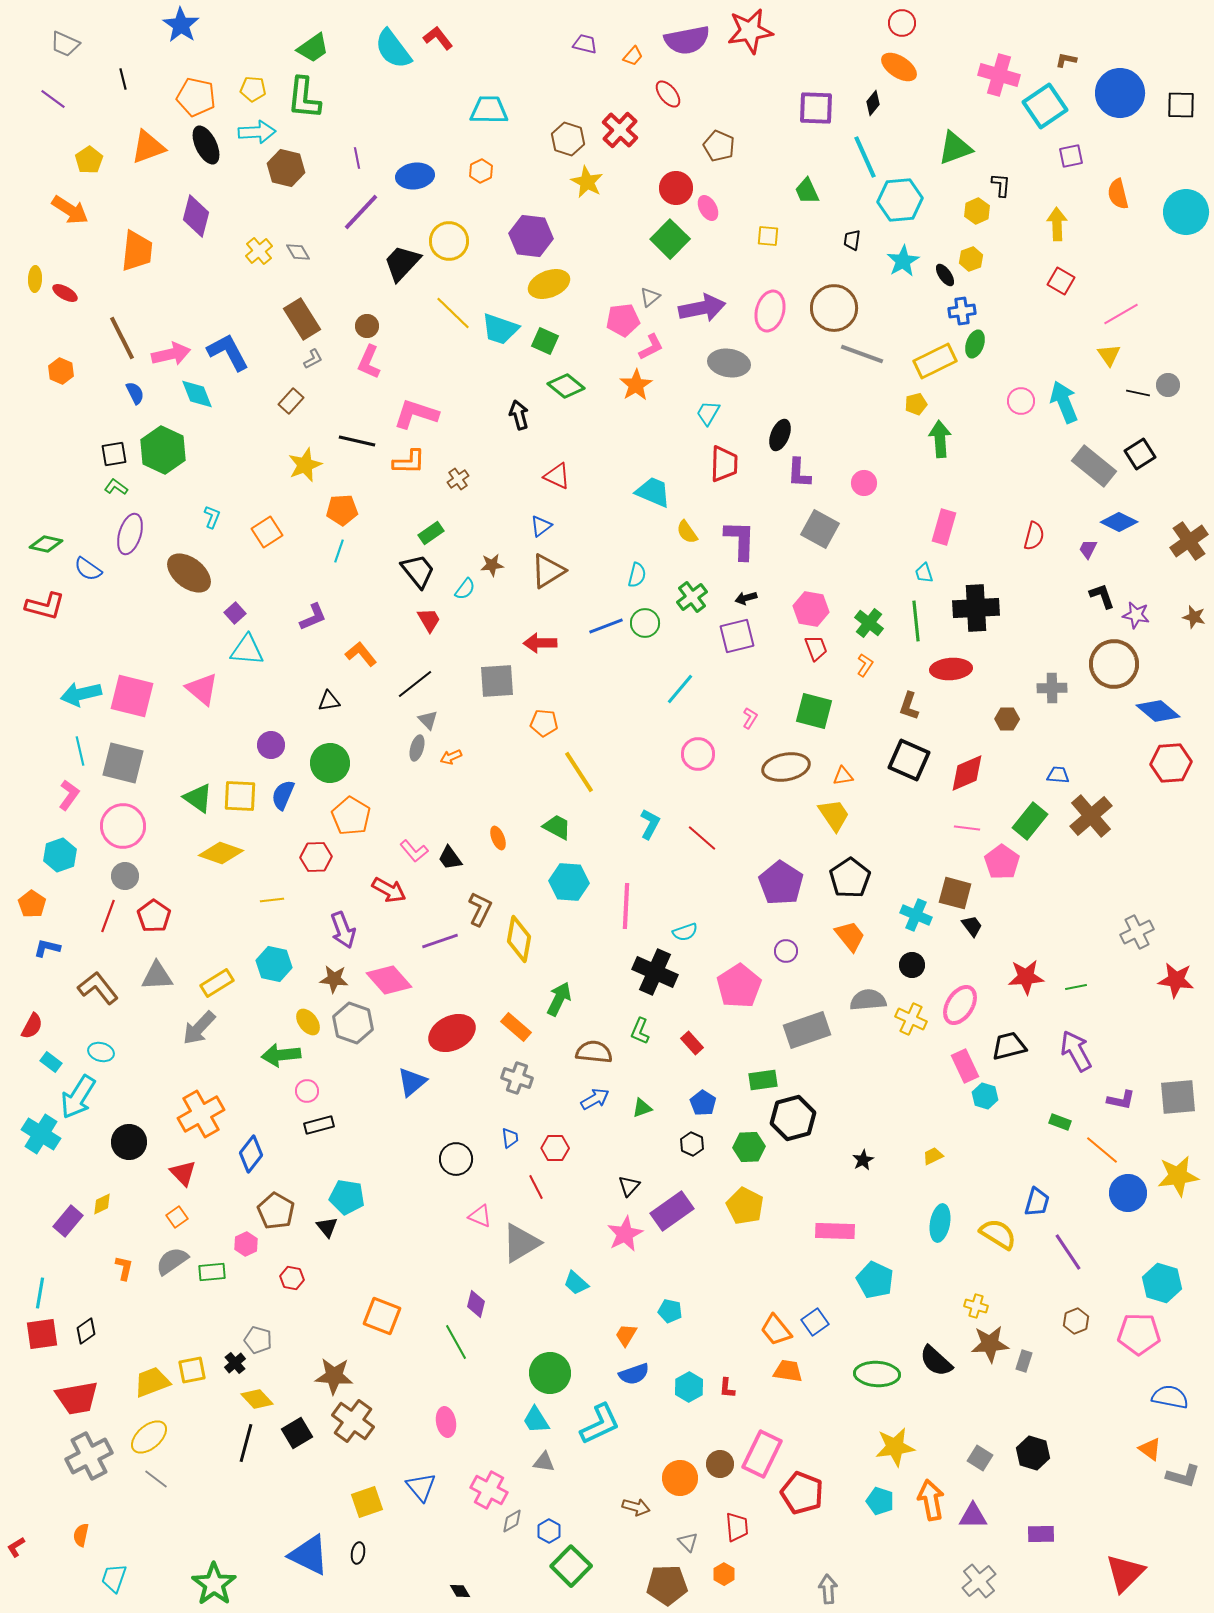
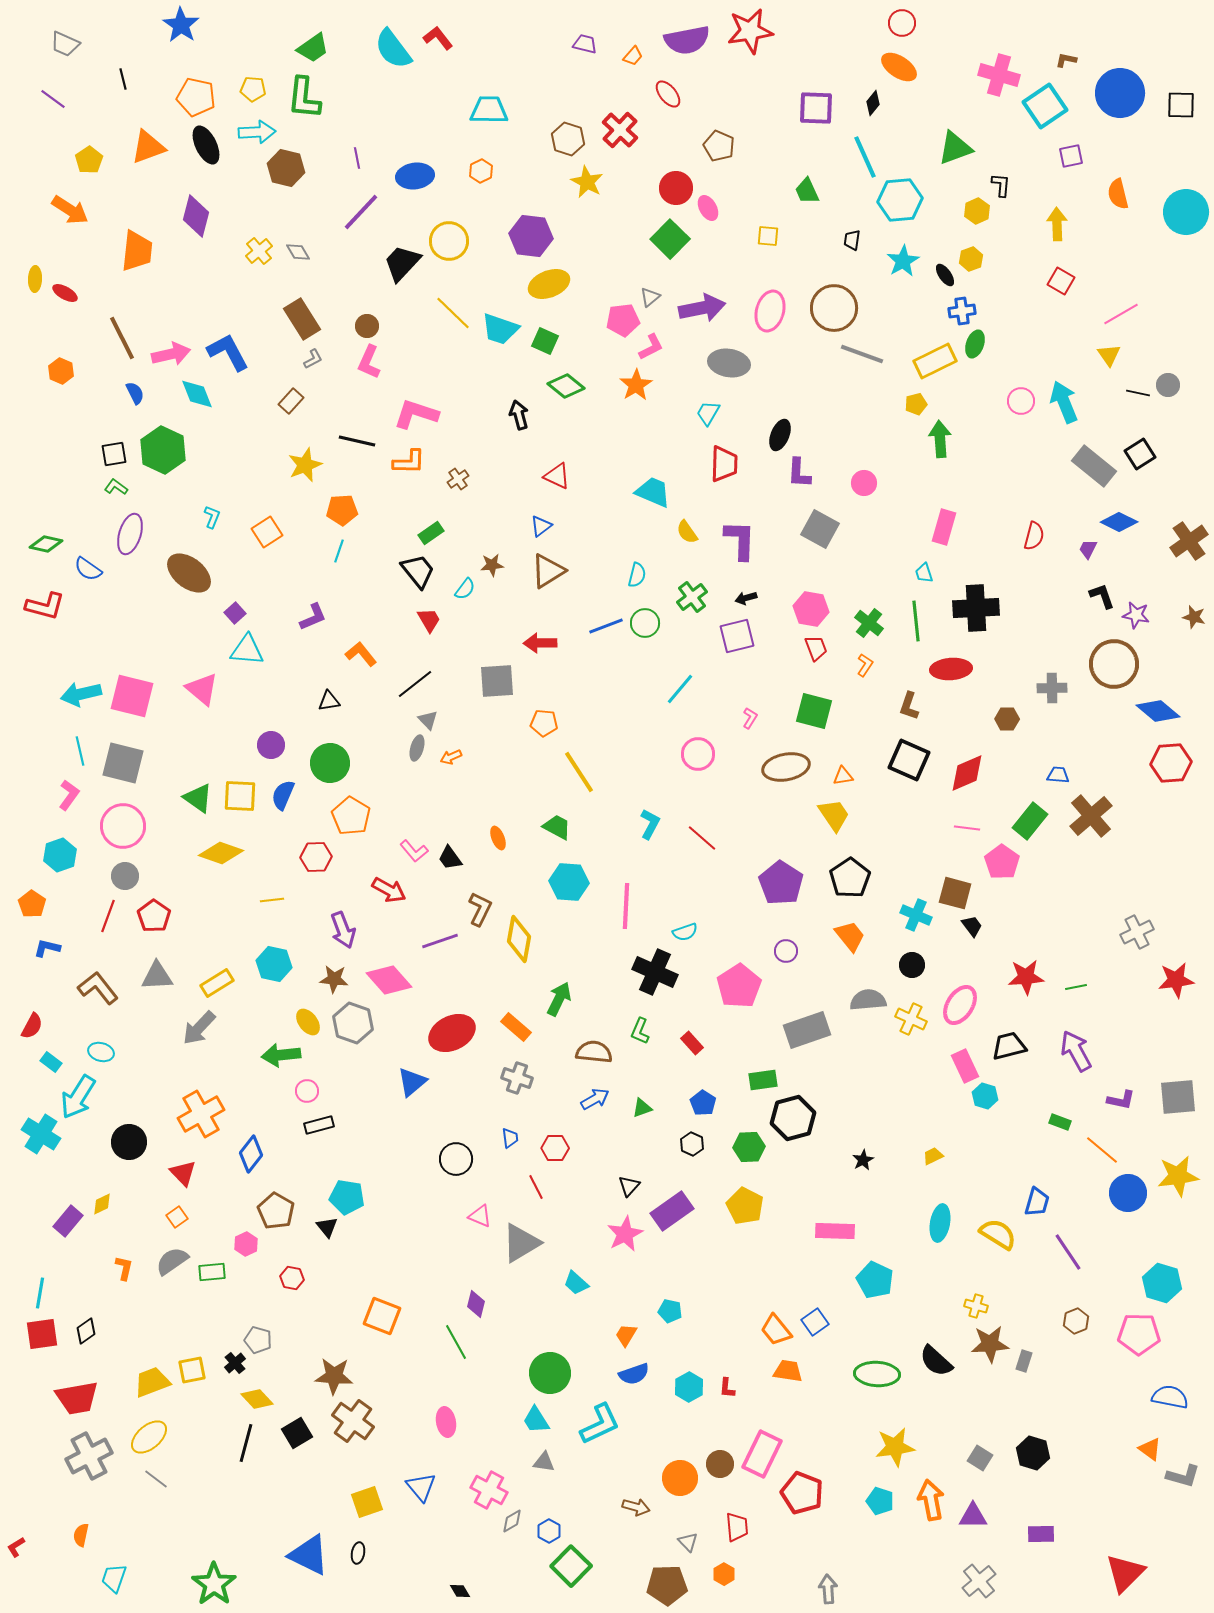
red star at (1176, 980): rotated 15 degrees counterclockwise
